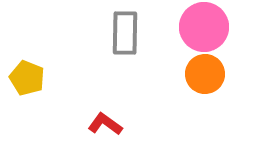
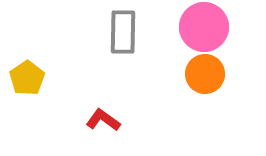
gray rectangle: moved 2 px left, 1 px up
yellow pentagon: rotated 16 degrees clockwise
red L-shape: moved 2 px left, 4 px up
